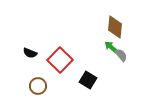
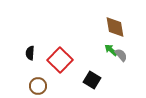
brown diamond: rotated 15 degrees counterclockwise
green arrow: moved 3 px down
black semicircle: rotated 72 degrees clockwise
black square: moved 4 px right
